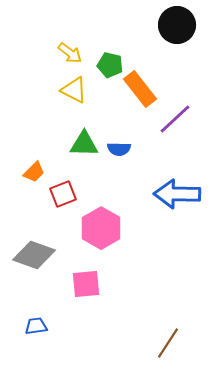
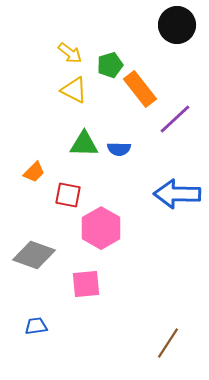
green pentagon: rotated 30 degrees counterclockwise
red square: moved 5 px right, 1 px down; rotated 32 degrees clockwise
